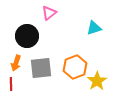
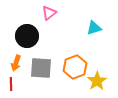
gray square: rotated 10 degrees clockwise
